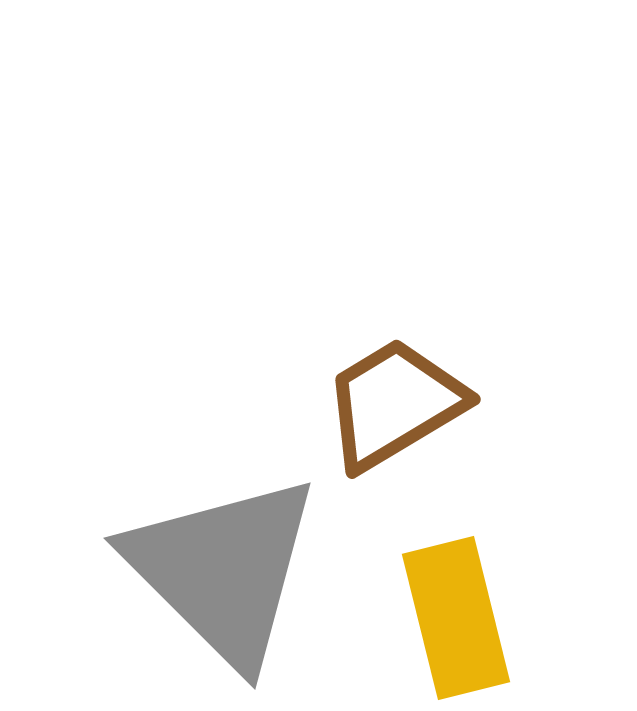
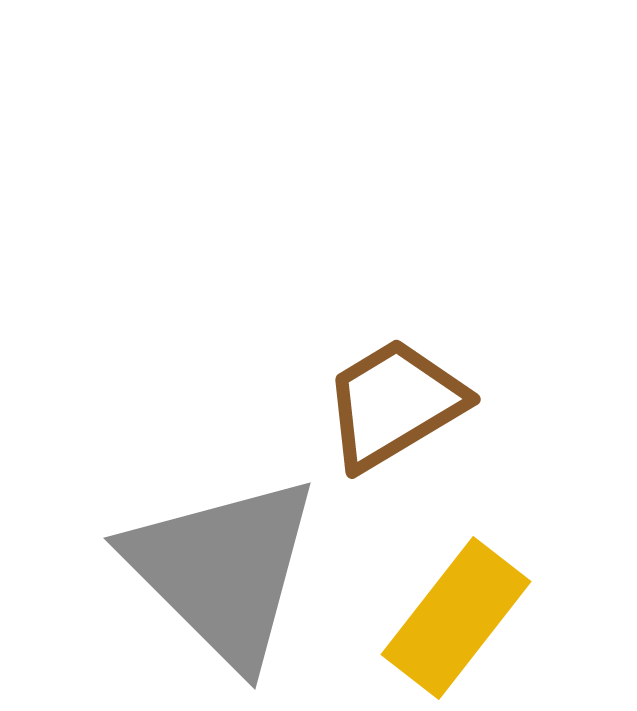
yellow rectangle: rotated 52 degrees clockwise
